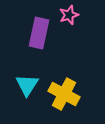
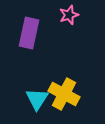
purple rectangle: moved 10 px left
cyan triangle: moved 10 px right, 14 px down
